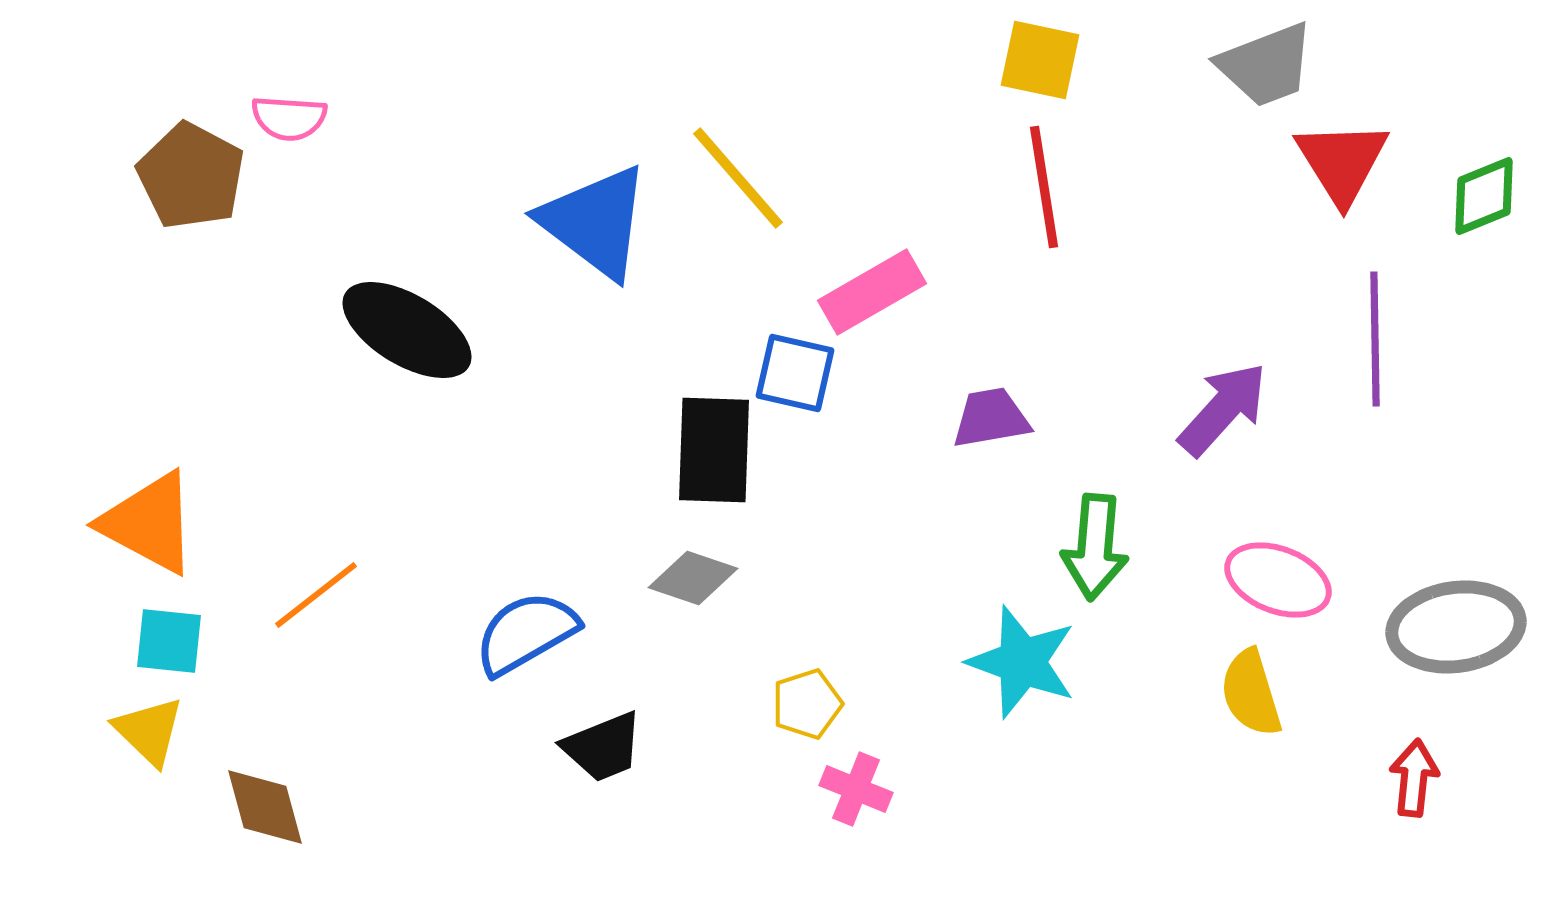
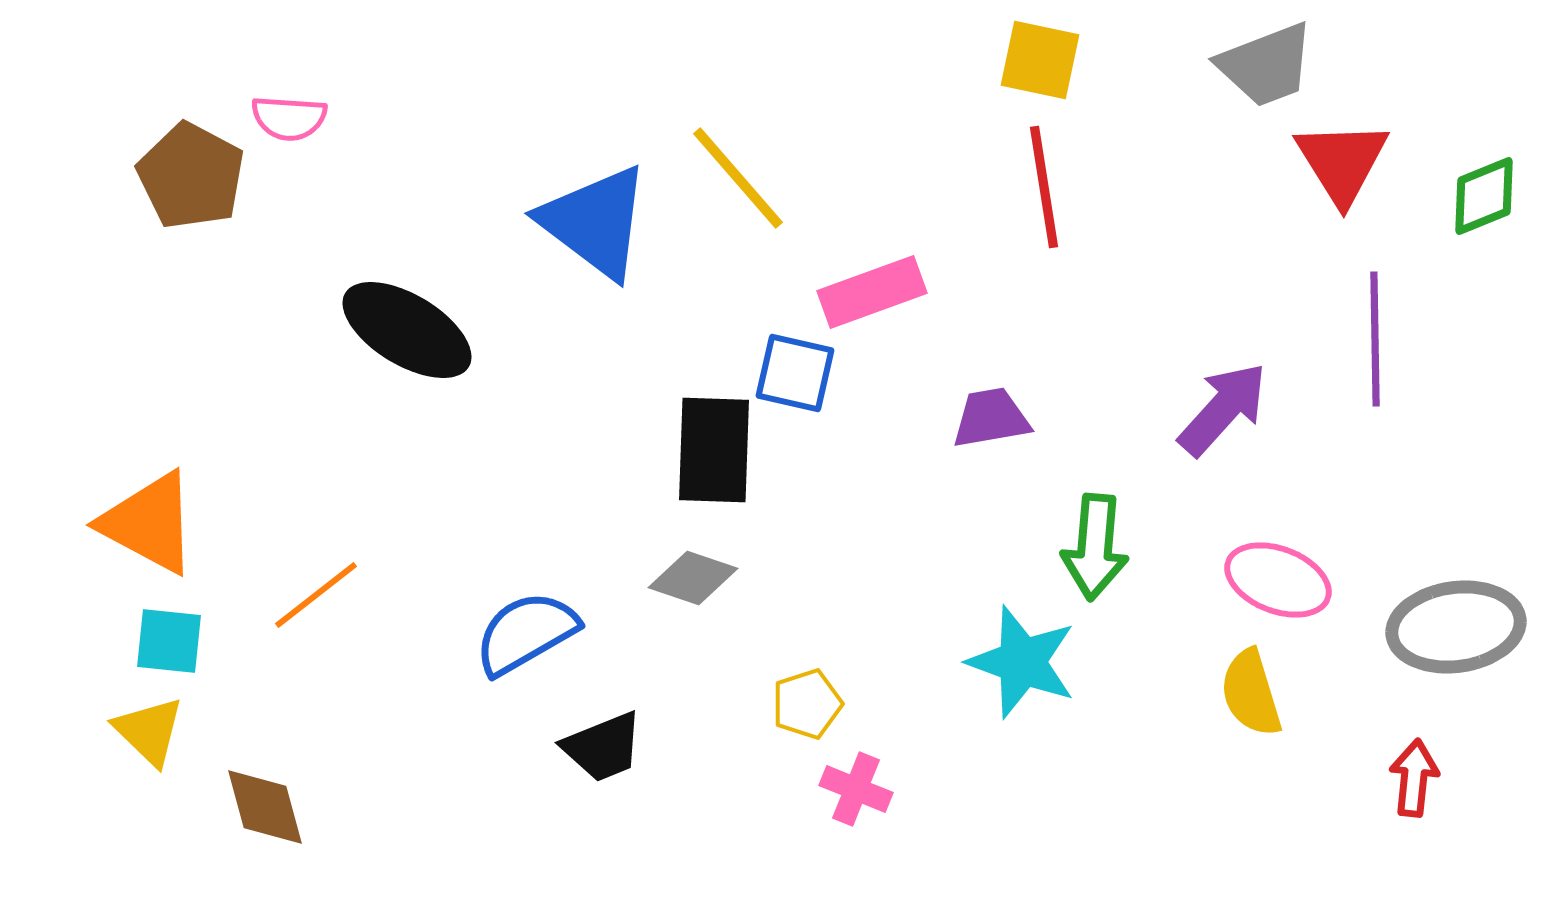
pink rectangle: rotated 10 degrees clockwise
